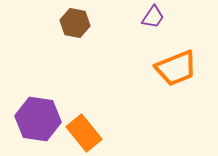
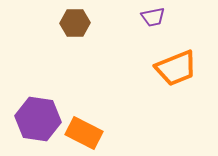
purple trapezoid: rotated 45 degrees clockwise
brown hexagon: rotated 12 degrees counterclockwise
orange rectangle: rotated 24 degrees counterclockwise
